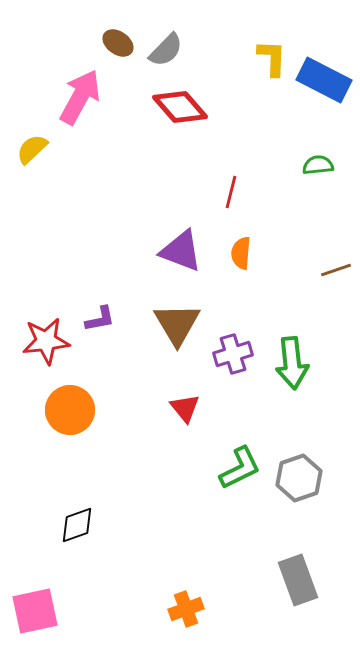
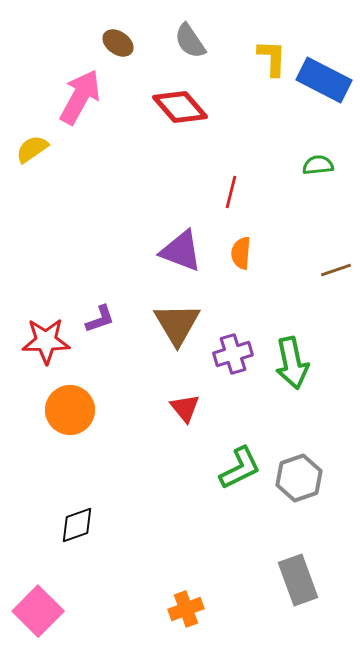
gray semicircle: moved 24 px right, 9 px up; rotated 102 degrees clockwise
yellow semicircle: rotated 8 degrees clockwise
purple L-shape: rotated 8 degrees counterclockwise
red star: rotated 6 degrees clockwise
green arrow: rotated 6 degrees counterclockwise
pink square: moved 3 px right; rotated 33 degrees counterclockwise
